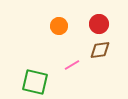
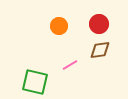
pink line: moved 2 px left
